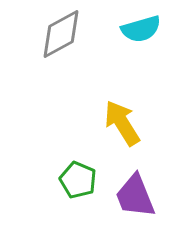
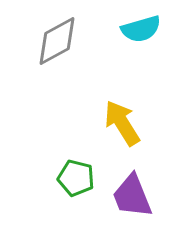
gray diamond: moved 4 px left, 7 px down
green pentagon: moved 2 px left, 2 px up; rotated 9 degrees counterclockwise
purple trapezoid: moved 3 px left
